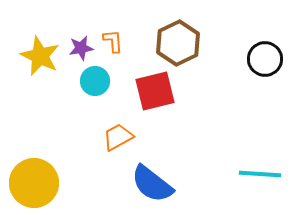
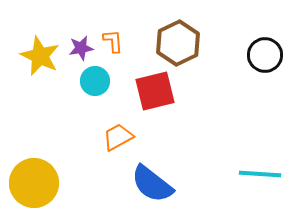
black circle: moved 4 px up
